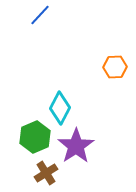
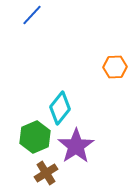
blue line: moved 8 px left
cyan diamond: rotated 12 degrees clockwise
